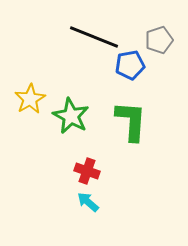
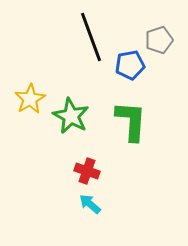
black line: moved 3 px left; rotated 48 degrees clockwise
cyan arrow: moved 2 px right, 2 px down
